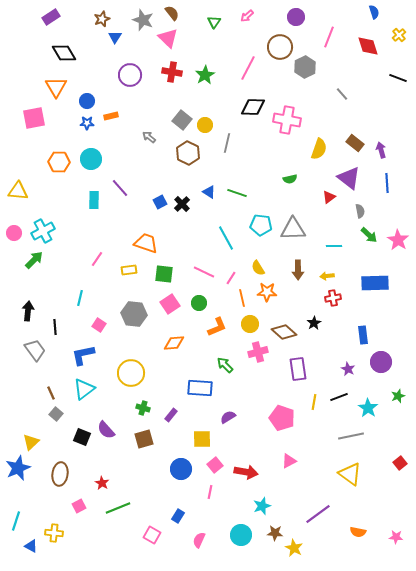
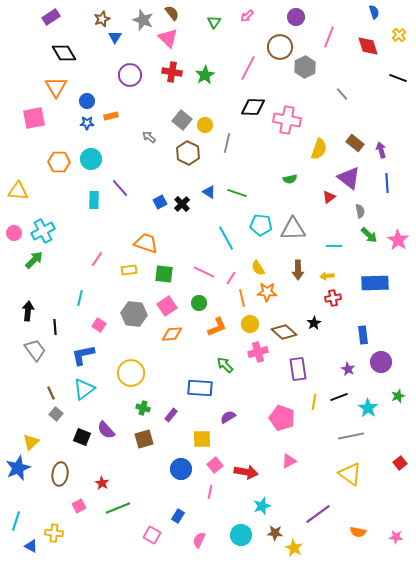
pink square at (170, 304): moved 3 px left, 2 px down
orange diamond at (174, 343): moved 2 px left, 9 px up
